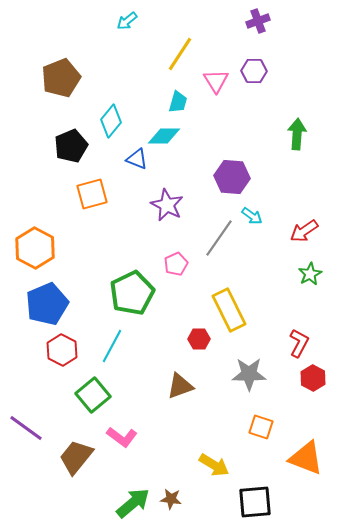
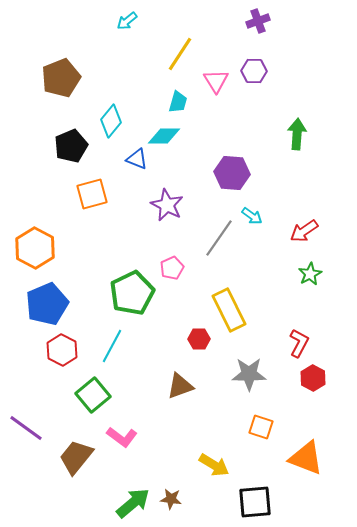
purple hexagon at (232, 177): moved 4 px up
pink pentagon at (176, 264): moved 4 px left, 4 px down
